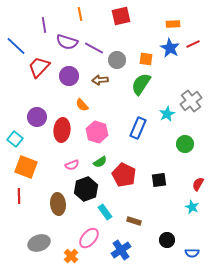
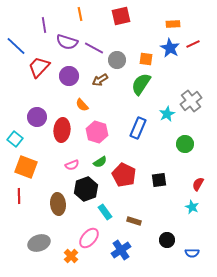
brown arrow at (100, 80): rotated 28 degrees counterclockwise
